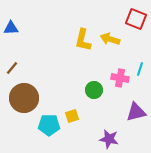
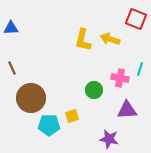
brown line: rotated 64 degrees counterclockwise
brown circle: moved 7 px right
purple triangle: moved 9 px left, 2 px up; rotated 10 degrees clockwise
